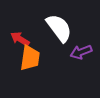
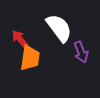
red arrow: rotated 18 degrees clockwise
purple arrow: rotated 90 degrees counterclockwise
